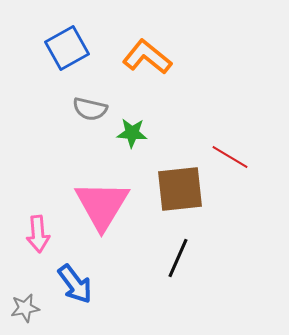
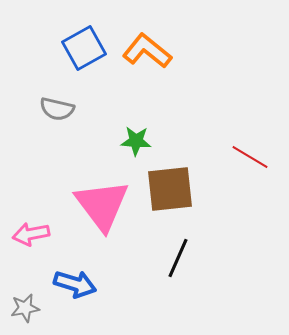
blue square: moved 17 px right
orange L-shape: moved 6 px up
gray semicircle: moved 33 px left
green star: moved 4 px right, 8 px down
red line: moved 20 px right
brown square: moved 10 px left
pink triangle: rotated 8 degrees counterclockwise
pink arrow: moved 7 px left; rotated 84 degrees clockwise
blue arrow: rotated 36 degrees counterclockwise
